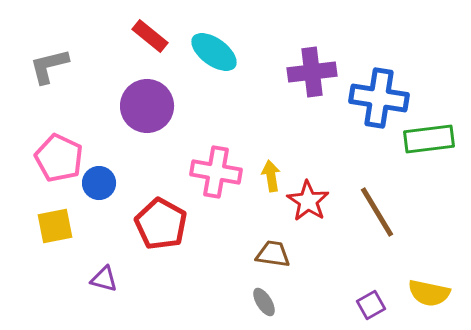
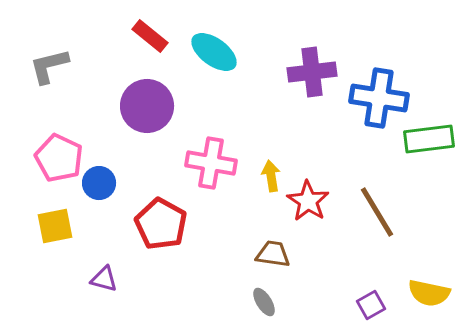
pink cross: moved 5 px left, 9 px up
